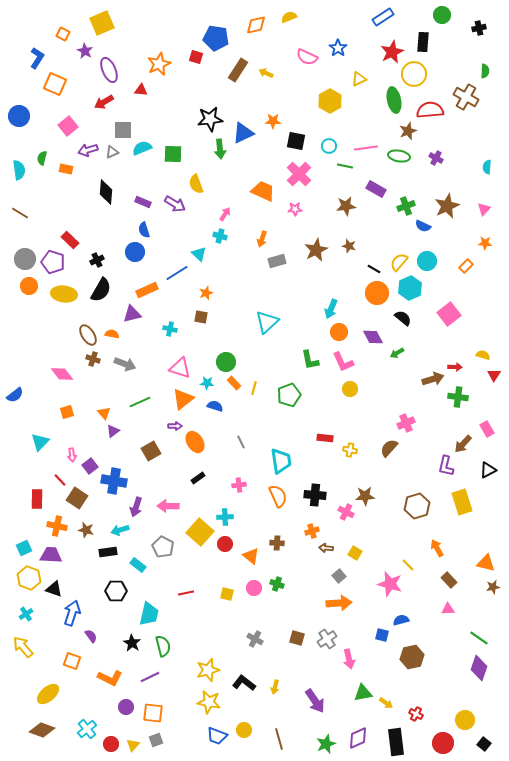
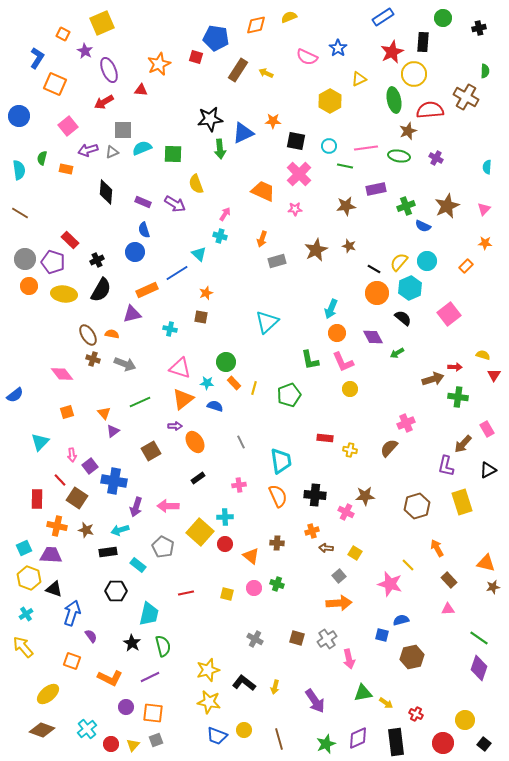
green circle at (442, 15): moved 1 px right, 3 px down
purple rectangle at (376, 189): rotated 42 degrees counterclockwise
orange circle at (339, 332): moved 2 px left, 1 px down
